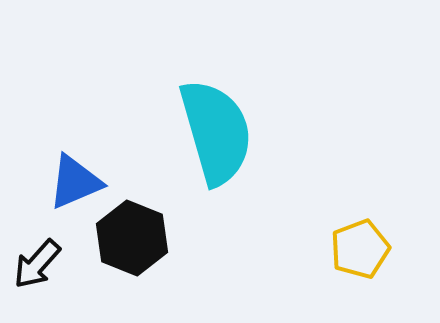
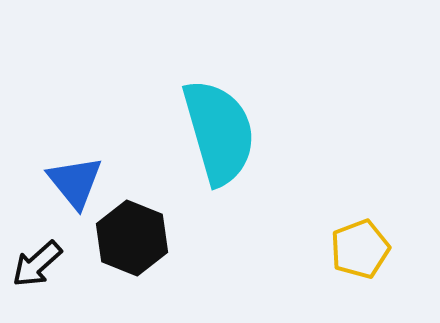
cyan semicircle: moved 3 px right
blue triangle: rotated 46 degrees counterclockwise
black arrow: rotated 6 degrees clockwise
